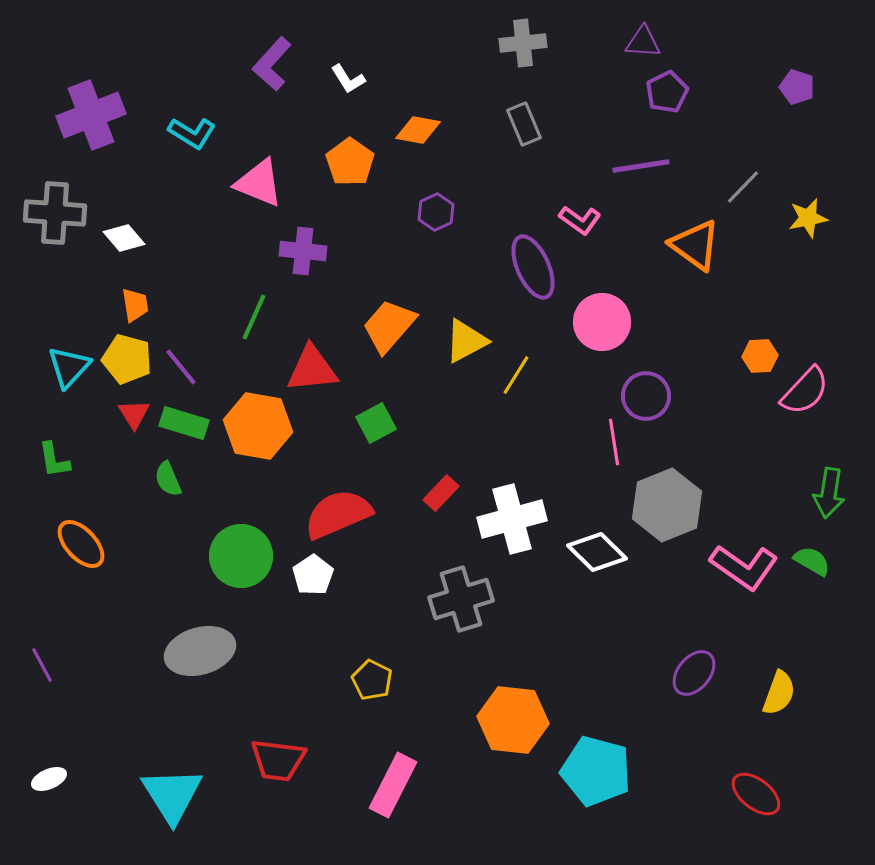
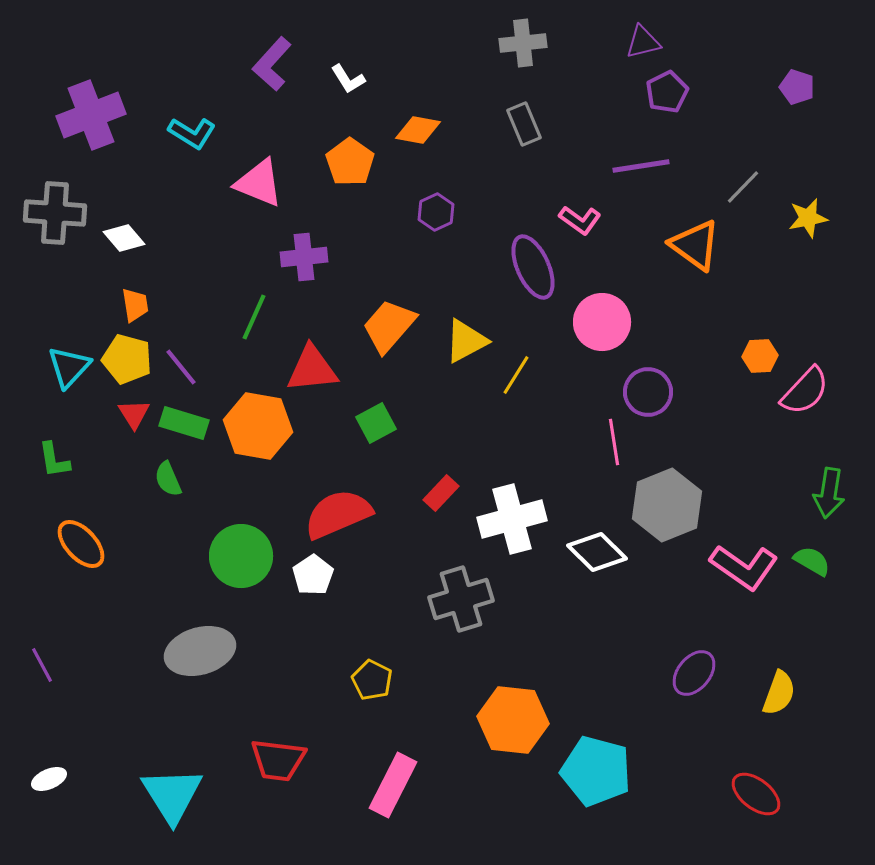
purple triangle at (643, 42): rotated 18 degrees counterclockwise
purple cross at (303, 251): moved 1 px right, 6 px down; rotated 12 degrees counterclockwise
purple circle at (646, 396): moved 2 px right, 4 px up
